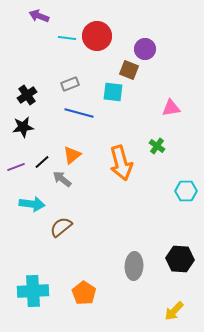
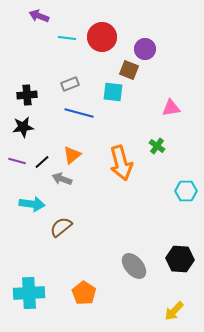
red circle: moved 5 px right, 1 px down
black cross: rotated 30 degrees clockwise
purple line: moved 1 px right, 6 px up; rotated 36 degrees clockwise
gray arrow: rotated 18 degrees counterclockwise
gray ellipse: rotated 44 degrees counterclockwise
cyan cross: moved 4 px left, 2 px down
